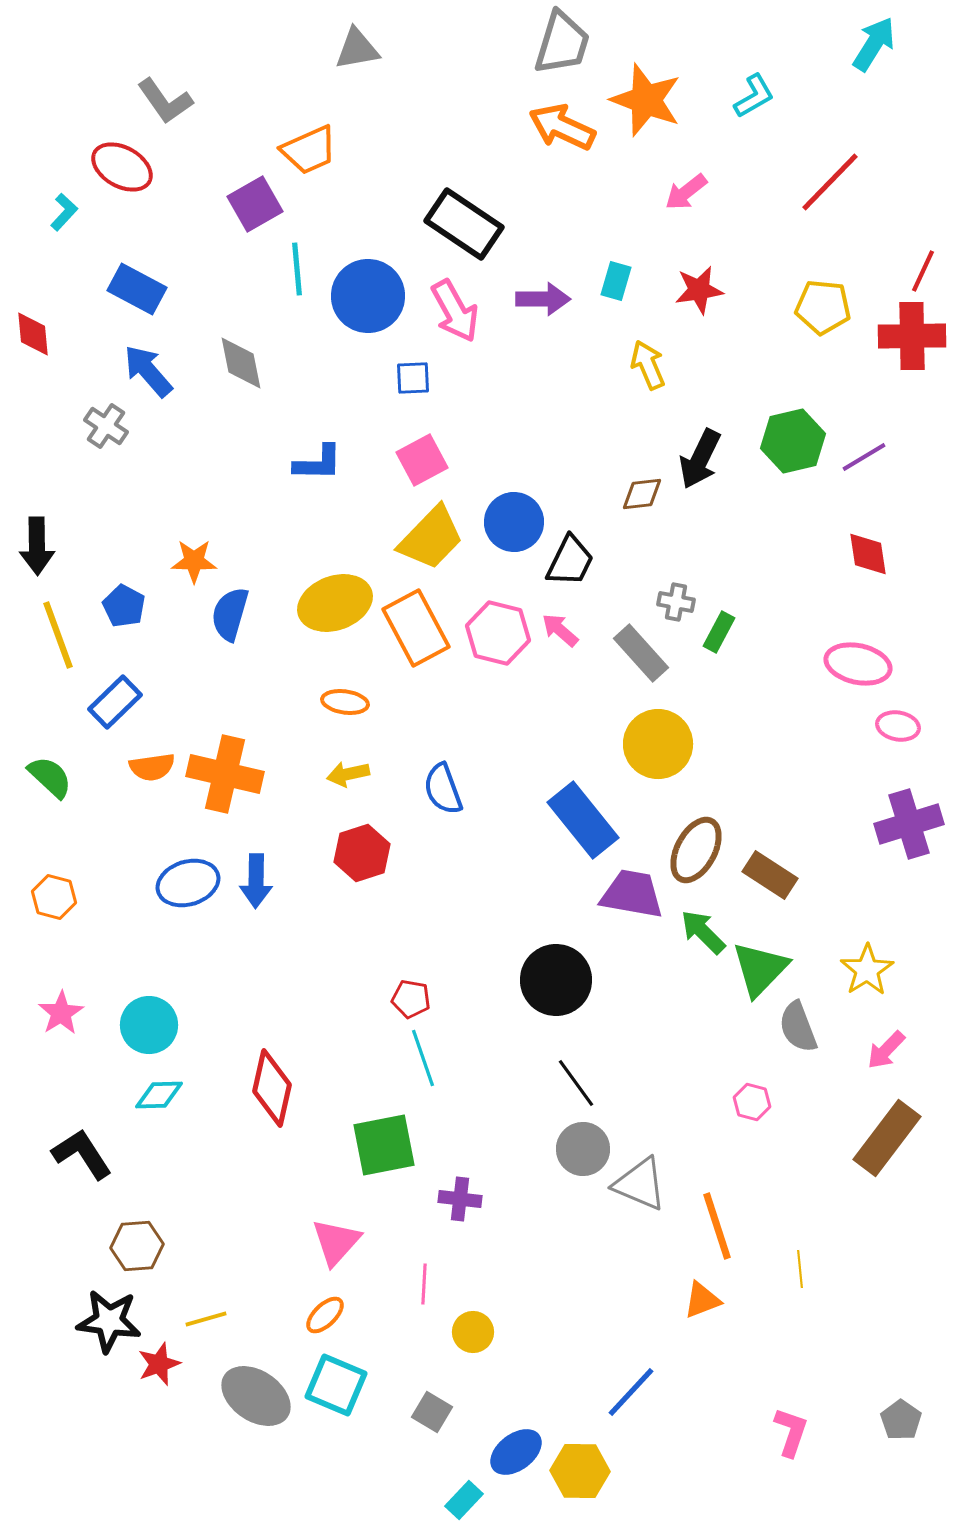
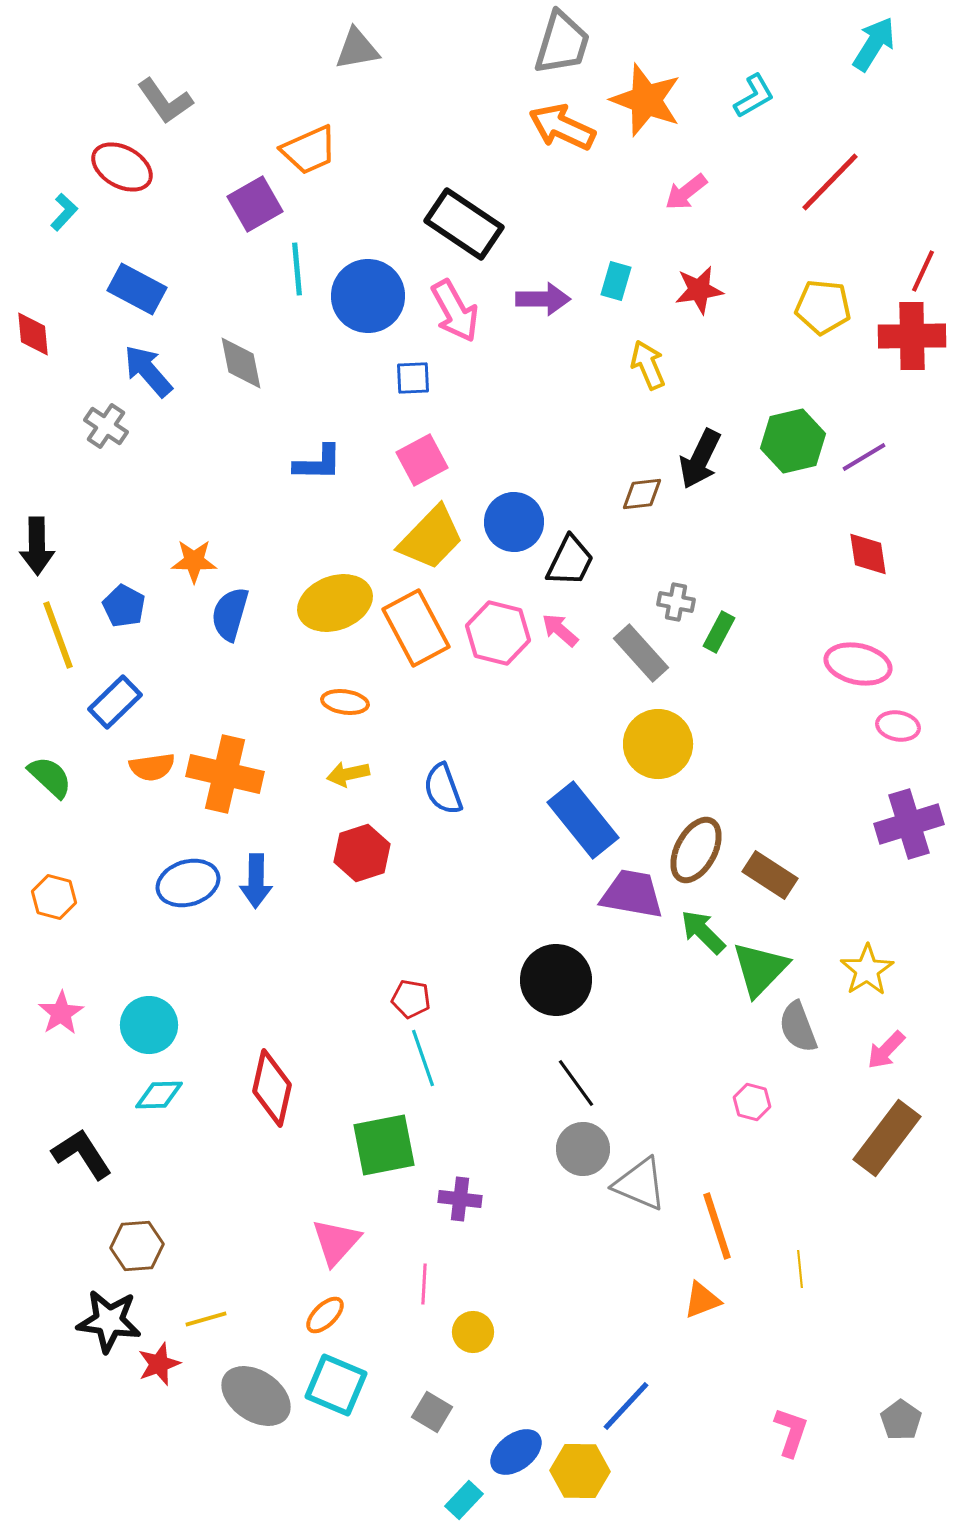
blue line at (631, 1392): moved 5 px left, 14 px down
